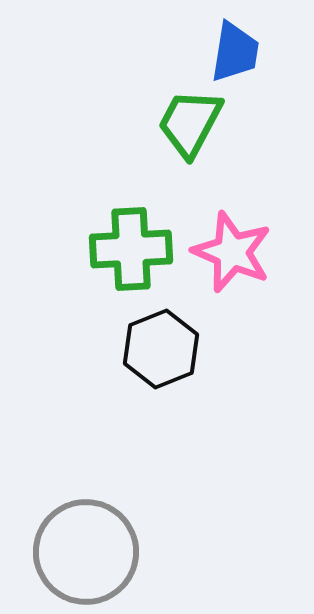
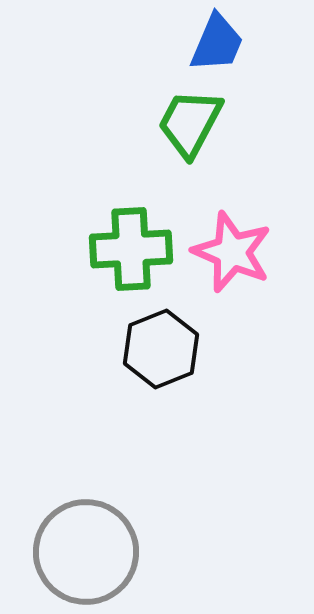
blue trapezoid: moved 18 px left, 9 px up; rotated 14 degrees clockwise
